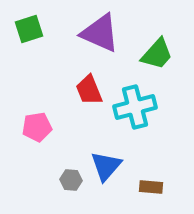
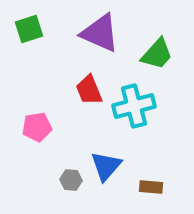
cyan cross: moved 1 px left, 1 px up
